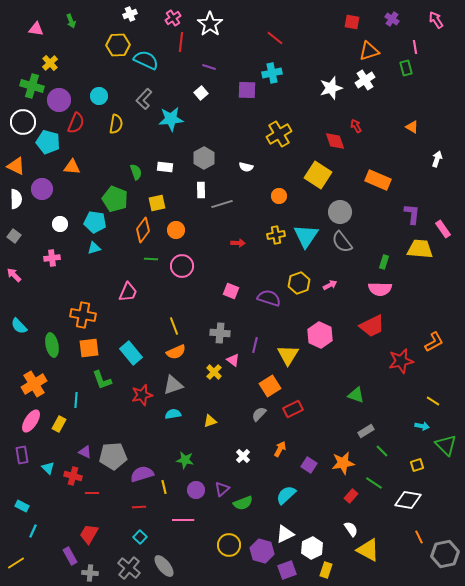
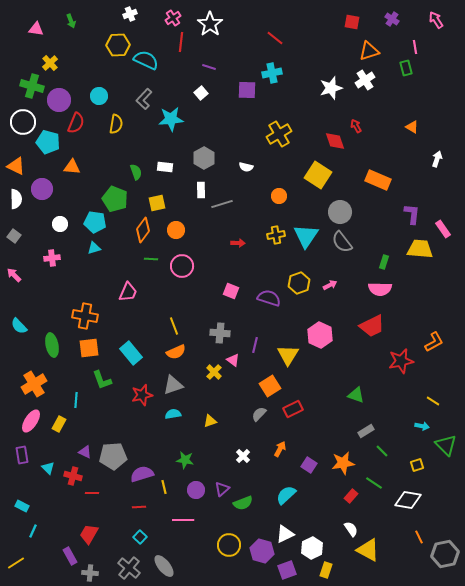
orange cross at (83, 315): moved 2 px right, 1 px down
